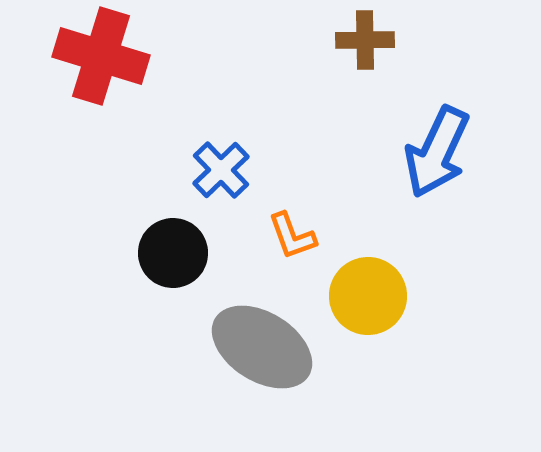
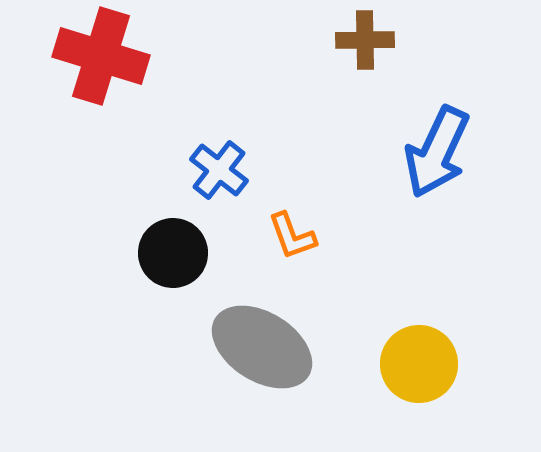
blue cross: moved 2 px left; rotated 8 degrees counterclockwise
yellow circle: moved 51 px right, 68 px down
